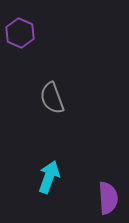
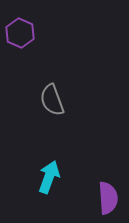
gray semicircle: moved 2 px down
